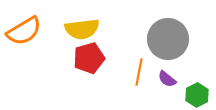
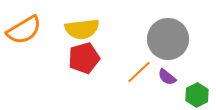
orange semicircle: moved 1 px up
red pentagon: moved 5 px left
orange line: rotated 36 degrees clockwise
purple semicircle: moved 2 px up
